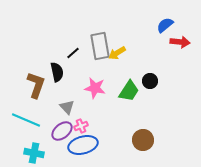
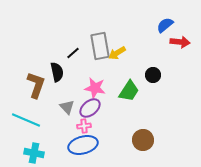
black circle: moved 3 px right, 6 px up
pink cross: moved 3 px right; rotated 16 degrees clockwise
purple ellipse: moved 28 px right, 23 px up
